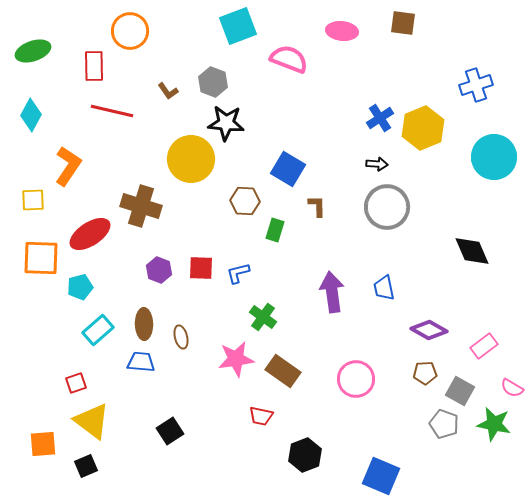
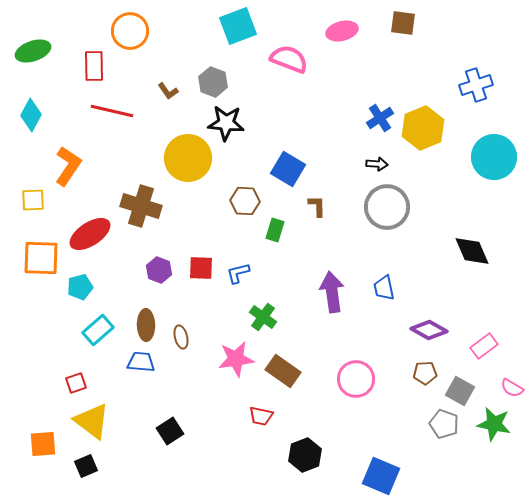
pink ellipse at (342, 31): rotated 20 degrees counterclockwise
yellow circle at (191, 159): moved 3 px left, 1 px up
brown ellipse at (144, 324): moved 2 px right, 1 px down
